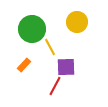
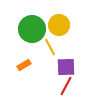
yellow circle: moved 18 px left, 3 px down
orange rectangle: rotated 16 degrees clockwise
red line: moved 11 px right
